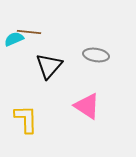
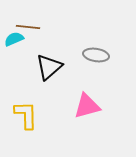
brown line: moved 1 px left, 5 px up
black triangle: moved 1 px down; rotated 8 degrees clockwise
pink triangle: rotated 48 degrees counterclockwise
yellow L-shape: moved 4 px up
